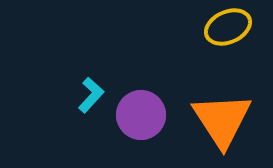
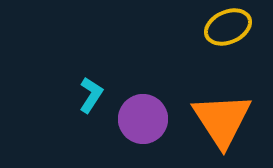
cyan L-shape: rotated 9 degrees counterclockwise
purple circle: moved 2 px right, 4 px down
